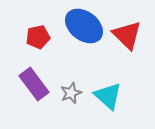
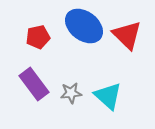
gray star: rotated 15 degrees clockwise
